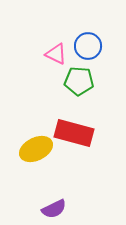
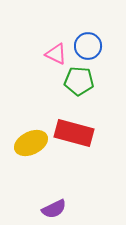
yellow ellipse: moved 5 px left, 6 px up
